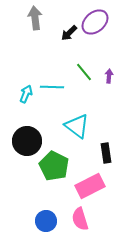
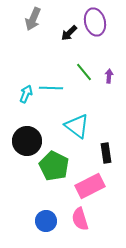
gray arrow: moved 2 px left, 1 px down; rotated 150 degrees counterclockwise
purple ellipse: rotated 64 degrees counterclockwise
cyan line: moved 1 px left, 1 px down
